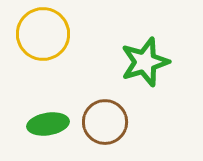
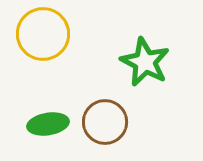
green star: rotated 27 degrees counterclockwise
